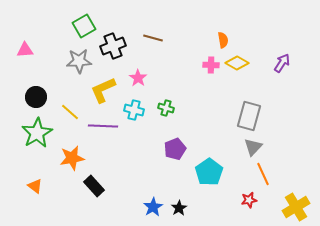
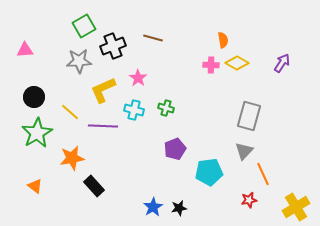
black circle: moved 2 px left
gray triangle: moved 9 px left, 4 px down
cyan pentagon: rotated 28 degrees clockwise
black star: rotated 21 degrees clockwise
